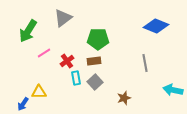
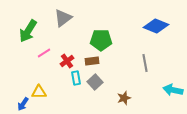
green pentagon: moved 3 px right, 1 px down
brown rectangle: moved 2 px left
